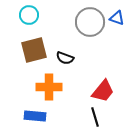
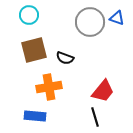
orange cross: rotated 10 degrees counterclockwise
